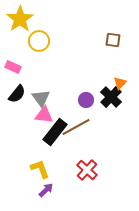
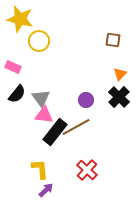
yellow star: rotated 24 degrees counterclockwise
orange triangle: moved 9 px up
black cross: moved 8 px right
yellow L-shape: rotated 15 degrees clockwise
